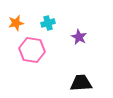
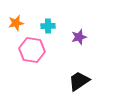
cyan cross: moved 3 px down; rotated 16 degrees clockwise
purple star: rotated 28 degrees clockwise
black trapezoid: moved 2 px left, 2 px up; rotated 30 degrees counterclockwise
